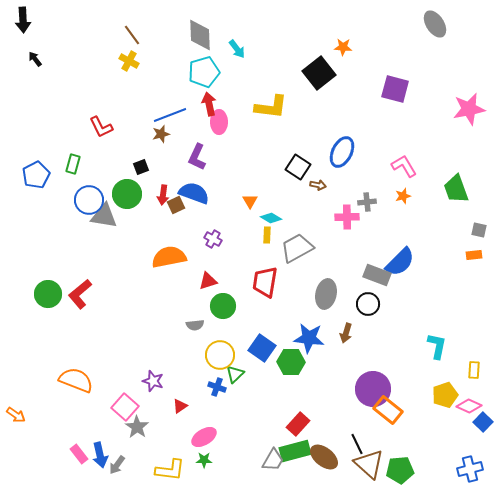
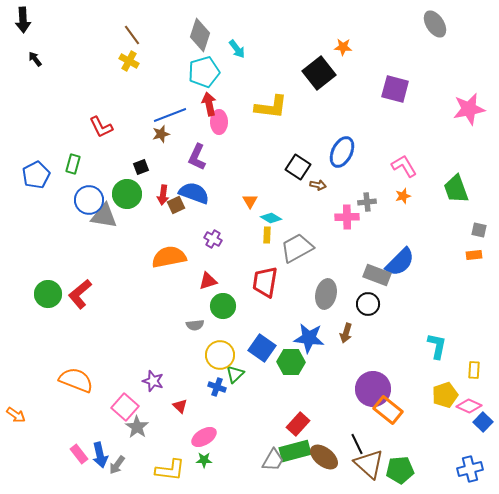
gray diamond at (200, 35): rotated 20 degrees clockwise
red triangle at (180, 406): rotated 42 degrees counterclockwise
